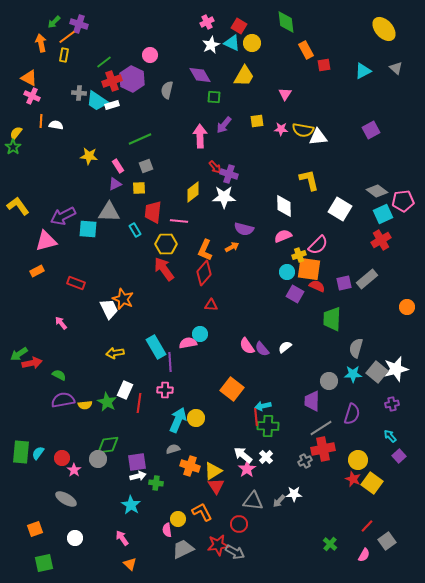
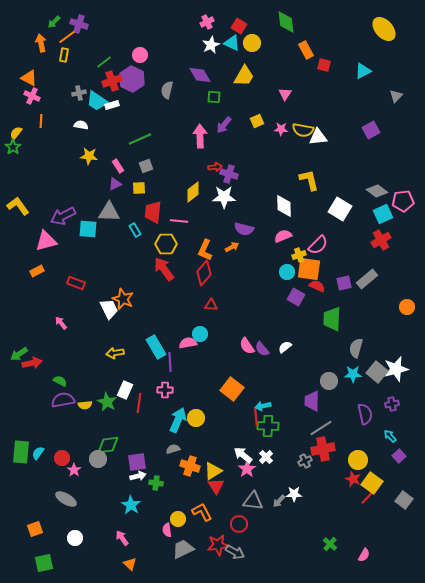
pink circle at (150, 55): moved 10 px left
red square at (324, 65): rotated 24 degrees clockwise
gray triangle at (396, 68): moved 28 px down; rotated 32 degrees clockwise
gray cross at (79, 93): rotated 16 degrees counterclockwise
yellow square at (257, 121): rotated 16 degrees counterclockwise
white semicircle at (56, 125): moved 25 px right
red arrow at (215, 167): rotated 56 degrees counterclockwise
purple square at (295, 294): moved 1 px right, 3 px down
green semicircle at (59, 375): moved 1 px right, 6 px down
purple semicircle at (352, 414): moved 13 px right; rotated 30 degrees counterclockwise
red line at (367, 526): moved 28 px up
gray square at (387, 541): moved 17 px right, 41 px up; rotated 18 degrees counterclockwise
